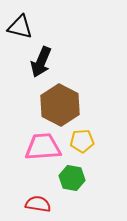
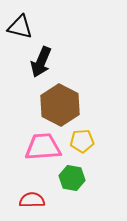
red semicircle: moved 6 px left, 4 px up; rotated 10 degrees counterclockwise
